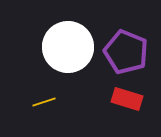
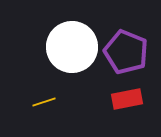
white circle: moved 4 px right
red rectangle: rotated 28 degrees counterclockwise
